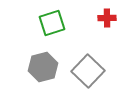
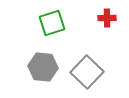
gray hexagon: rotated 20 degrees clockwise
gray square: moved 1 px left, 1 px down
